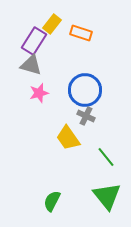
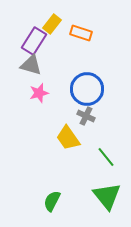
blue circle: moved 2 px right, 1 px up
